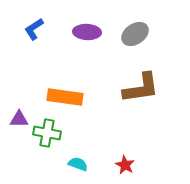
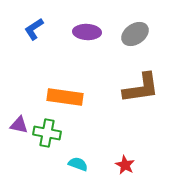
purple triangle: moved 6 px down; rotated 12 degrees clockwise
